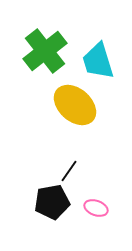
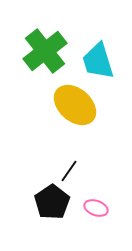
black pentagon: rotated 24 degrees counterclockwise
